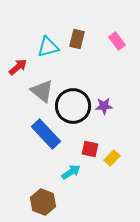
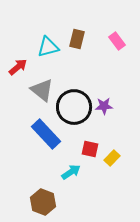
gray triangle: moved 1 px up
black circle: moved 1 px right, 1 px down
